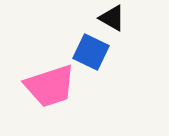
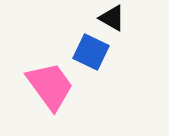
pink trapezoid: rotated 108 degrees counterclockwise
